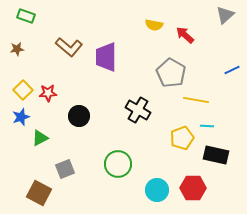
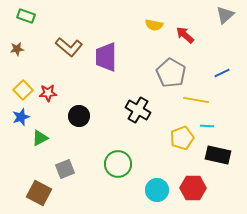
blue line: moved 10 px left, 3 px down
black rectangle: moved 2 px right
